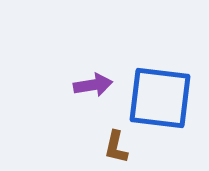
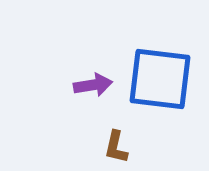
blue square: moved 19 px up
